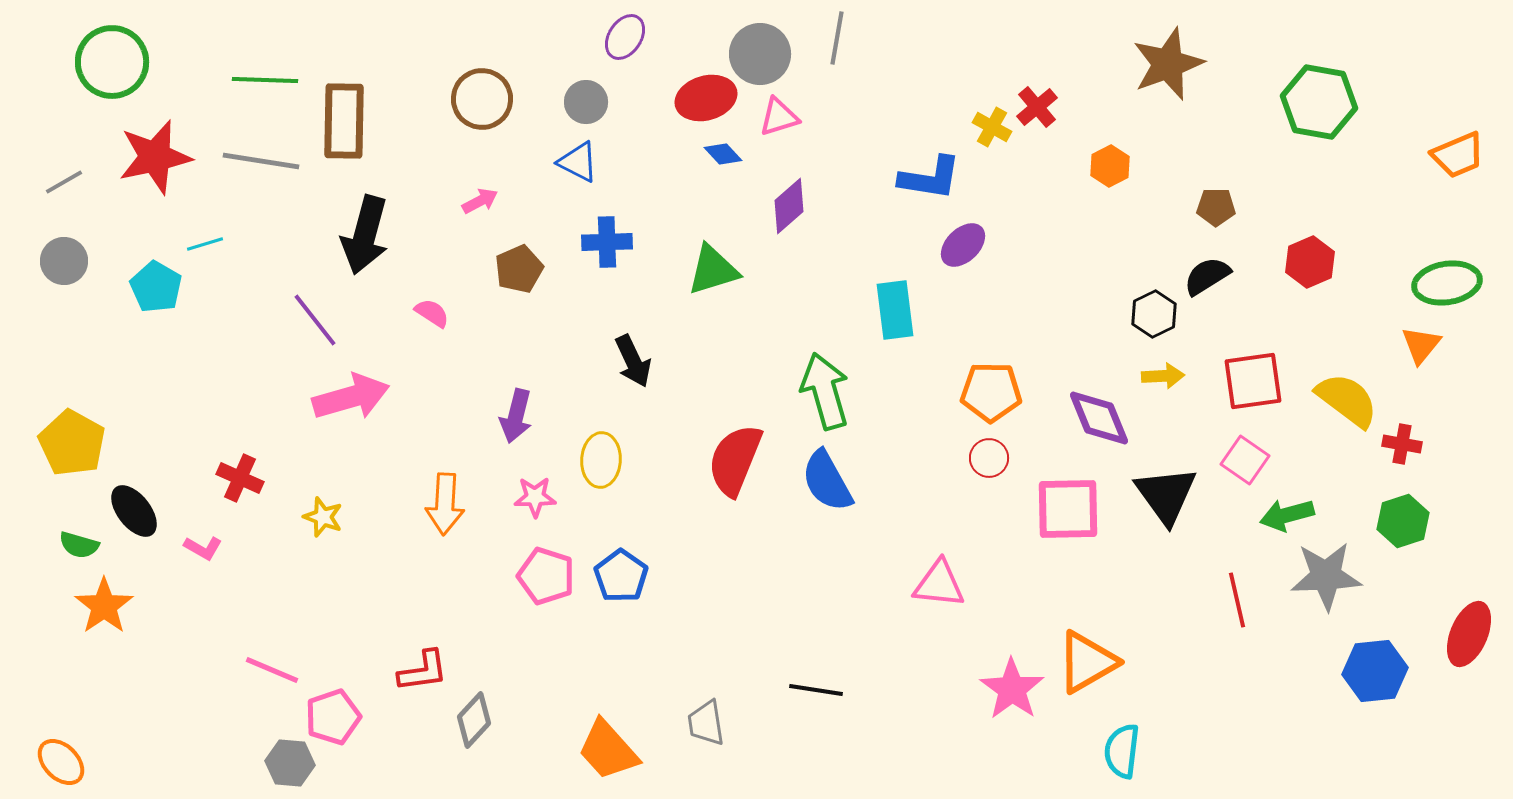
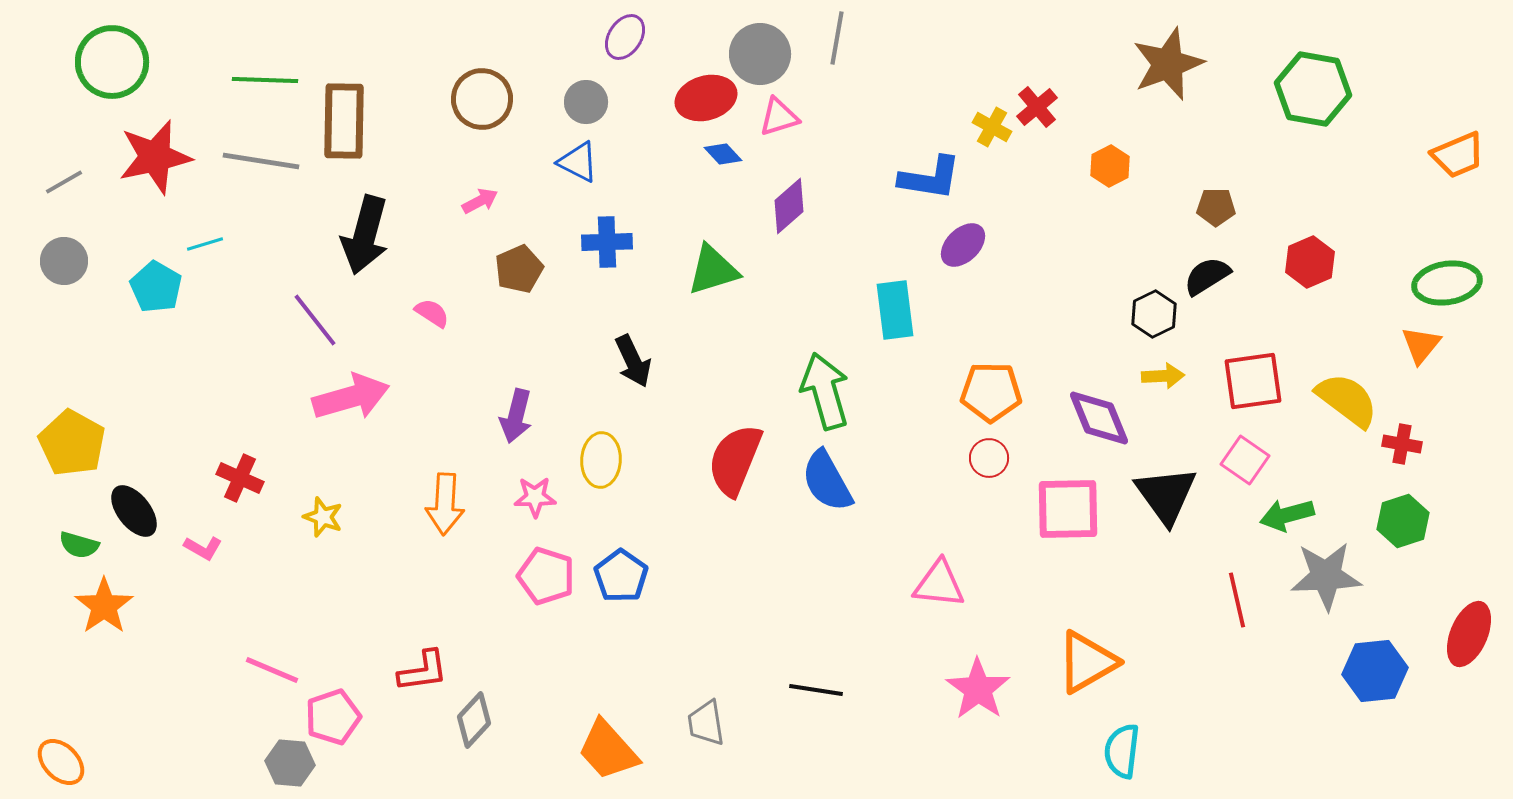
green hexagon at (1319, 102): moved 6 px left, 13 px up
pink star at (1012, 689): moved 34 px left
